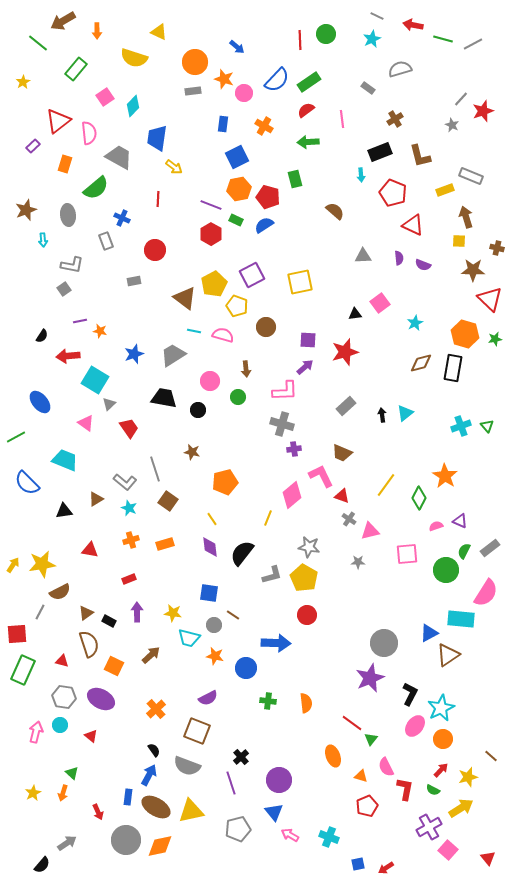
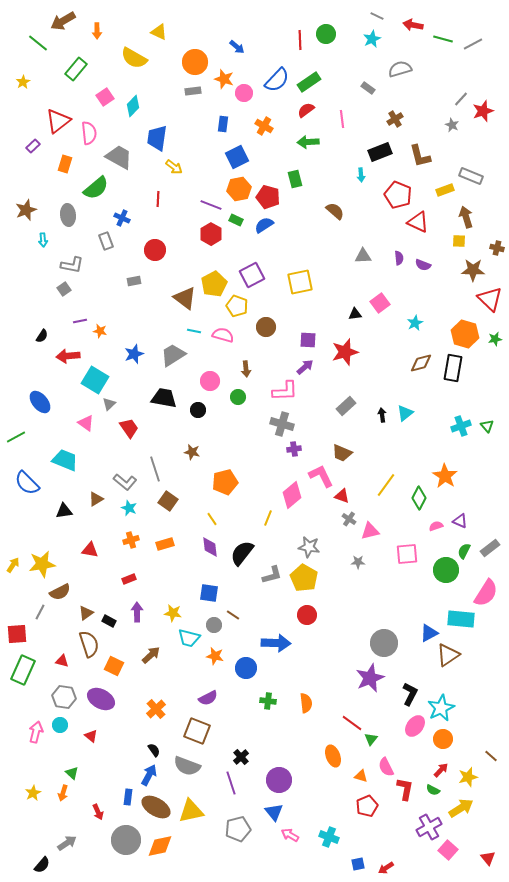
yellow semicircle at (134, 58): rotated 12 degrees clockwise
red pentagon at (393, 193): moved 5 px right, 2 px down
red triangle at (413, 225): moved 5 px right, 3 px up
